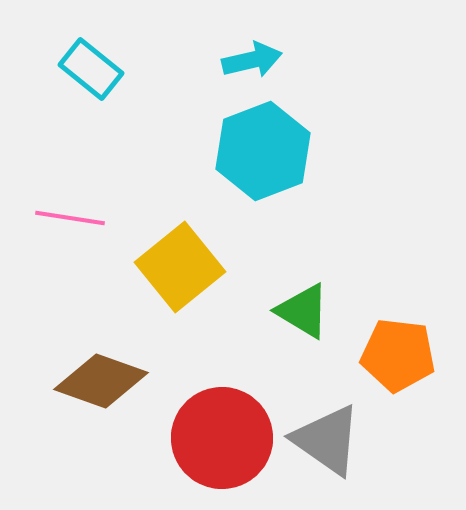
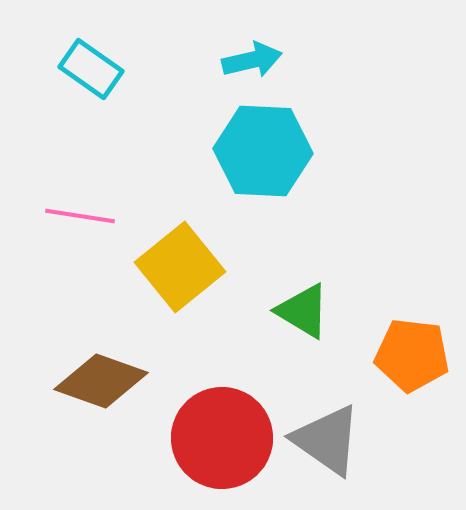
cyan rectangle: rotated 4 degrees counterclockwise
cyan hexagon: rotated 24 degrees clockwise
pink line: moved 10 px right, 2 px up
orange pentagon: moved 14 px right
